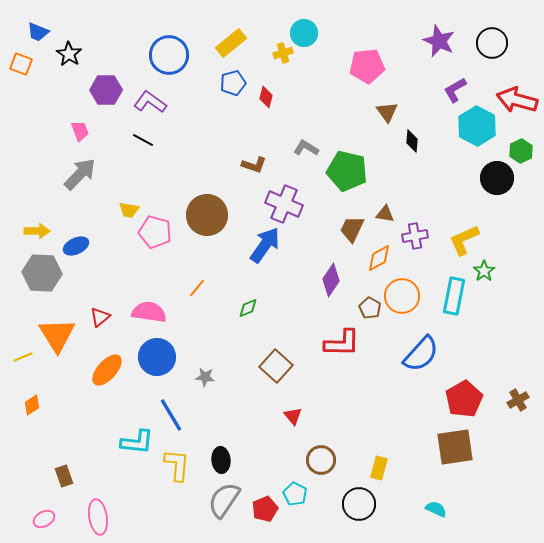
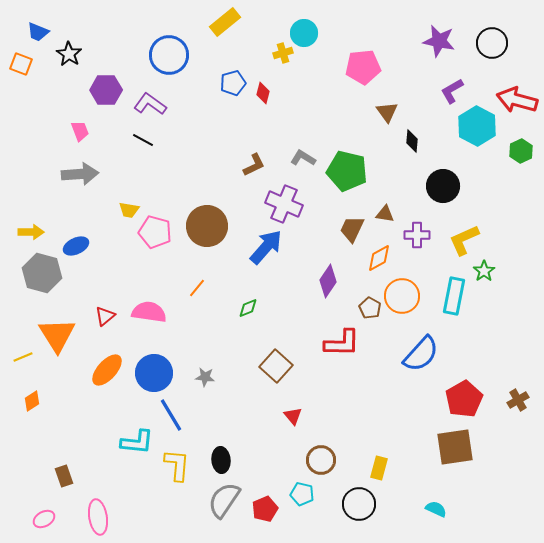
purple star at (439, 41): rotated 12 degrees counterclockwise
yellow rectangle at (231, 43): moved 6 px left, 21 px up
pink pentagon at (367, 66): moved 4 px left, 1 px down
purple L-shape at (455, 90): moved 3 px left, 1 px down
red diamond at (266, 97): moved 3 px left, 4 px up
purple L-shape at (150, 102): moved 2 px down
gray L-shape at (306, 148): moved 3 px left, 10 px down
brown L-shape at (254, 165): rotated 45 degrees counterclockwise
gray arrow at (80, 174): rotated 42 degrees clockwise
black circle at (497, 178): moved 54 px left, 8 px down
brown circle at (207, 215): moved 11 px down
yellow arrow at (37, 231): moved 6 px left, 1 px down
purple cross at (415, 236): moved 2 px right, 1 px up; rotated 10 degrees clockwise
blue arrow at (265, 245): moved 1 px right, 2 px down; rotated 6 degrees clockwise
gray hexagon at (42, 273): rotated 12 degrees clockwise
purple diamond at (331, 280): moved 3 px left, 1 px down
red triangle at (100, 317): moved 5 px right, 1 px up
blue circle at (157, 357): moved 3 px left, 16 px down
orange diamond at (32, 405): moved 4 px up
cyan pentagon at (295, 494): moved 7 px right; rotated 15 degrees counterclockwise
